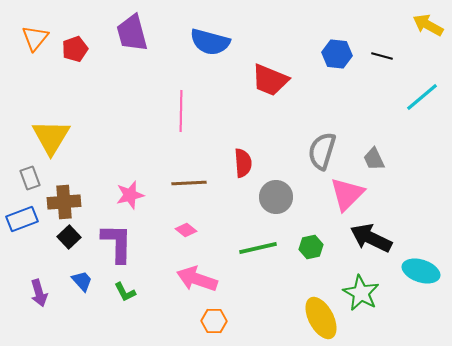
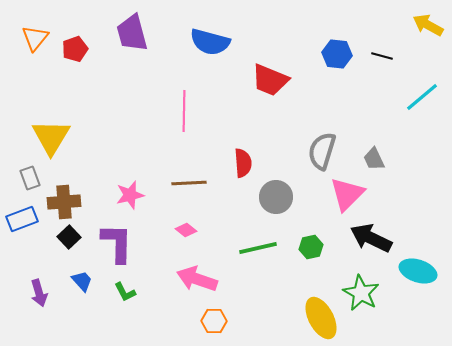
pink line: moved 3 px right
cyan ellipse: moved 3 px left
